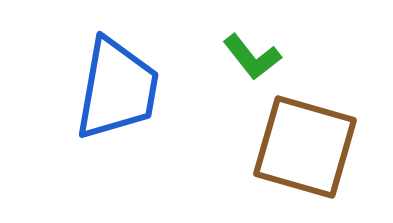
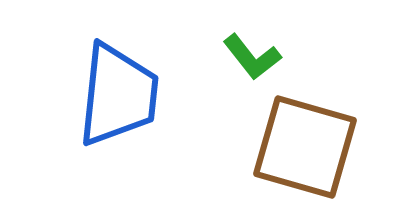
blue trapezoid: moved 1 px right, 6 px down; rotated 4 degrees counterclockwise
